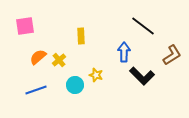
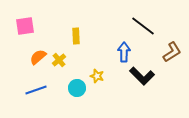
yellow rectangle: moved 5 px left
brown L-shape: moved 3 px up
yellow star: moved 1 px right, 1 px down
cyan circle: moved 2 px right, 3 px down
